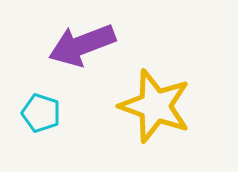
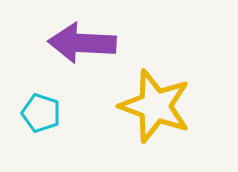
purple arrow: moved 2 px up; rotated 24 degrees clockwise
